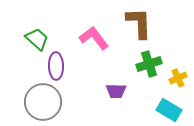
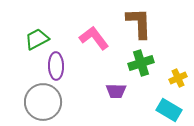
green trapezoid: rotated 70 degrees counterclockwise
green cross: moved 8 px left, 1 px up
